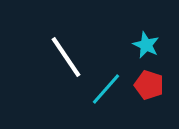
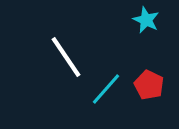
cyan star: moved 25 px up
red pentagon: rotated 8 degrees clockwise
